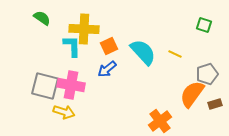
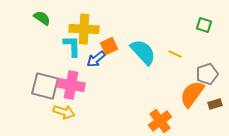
blue arrow: moved 11 px left, 10 px up
